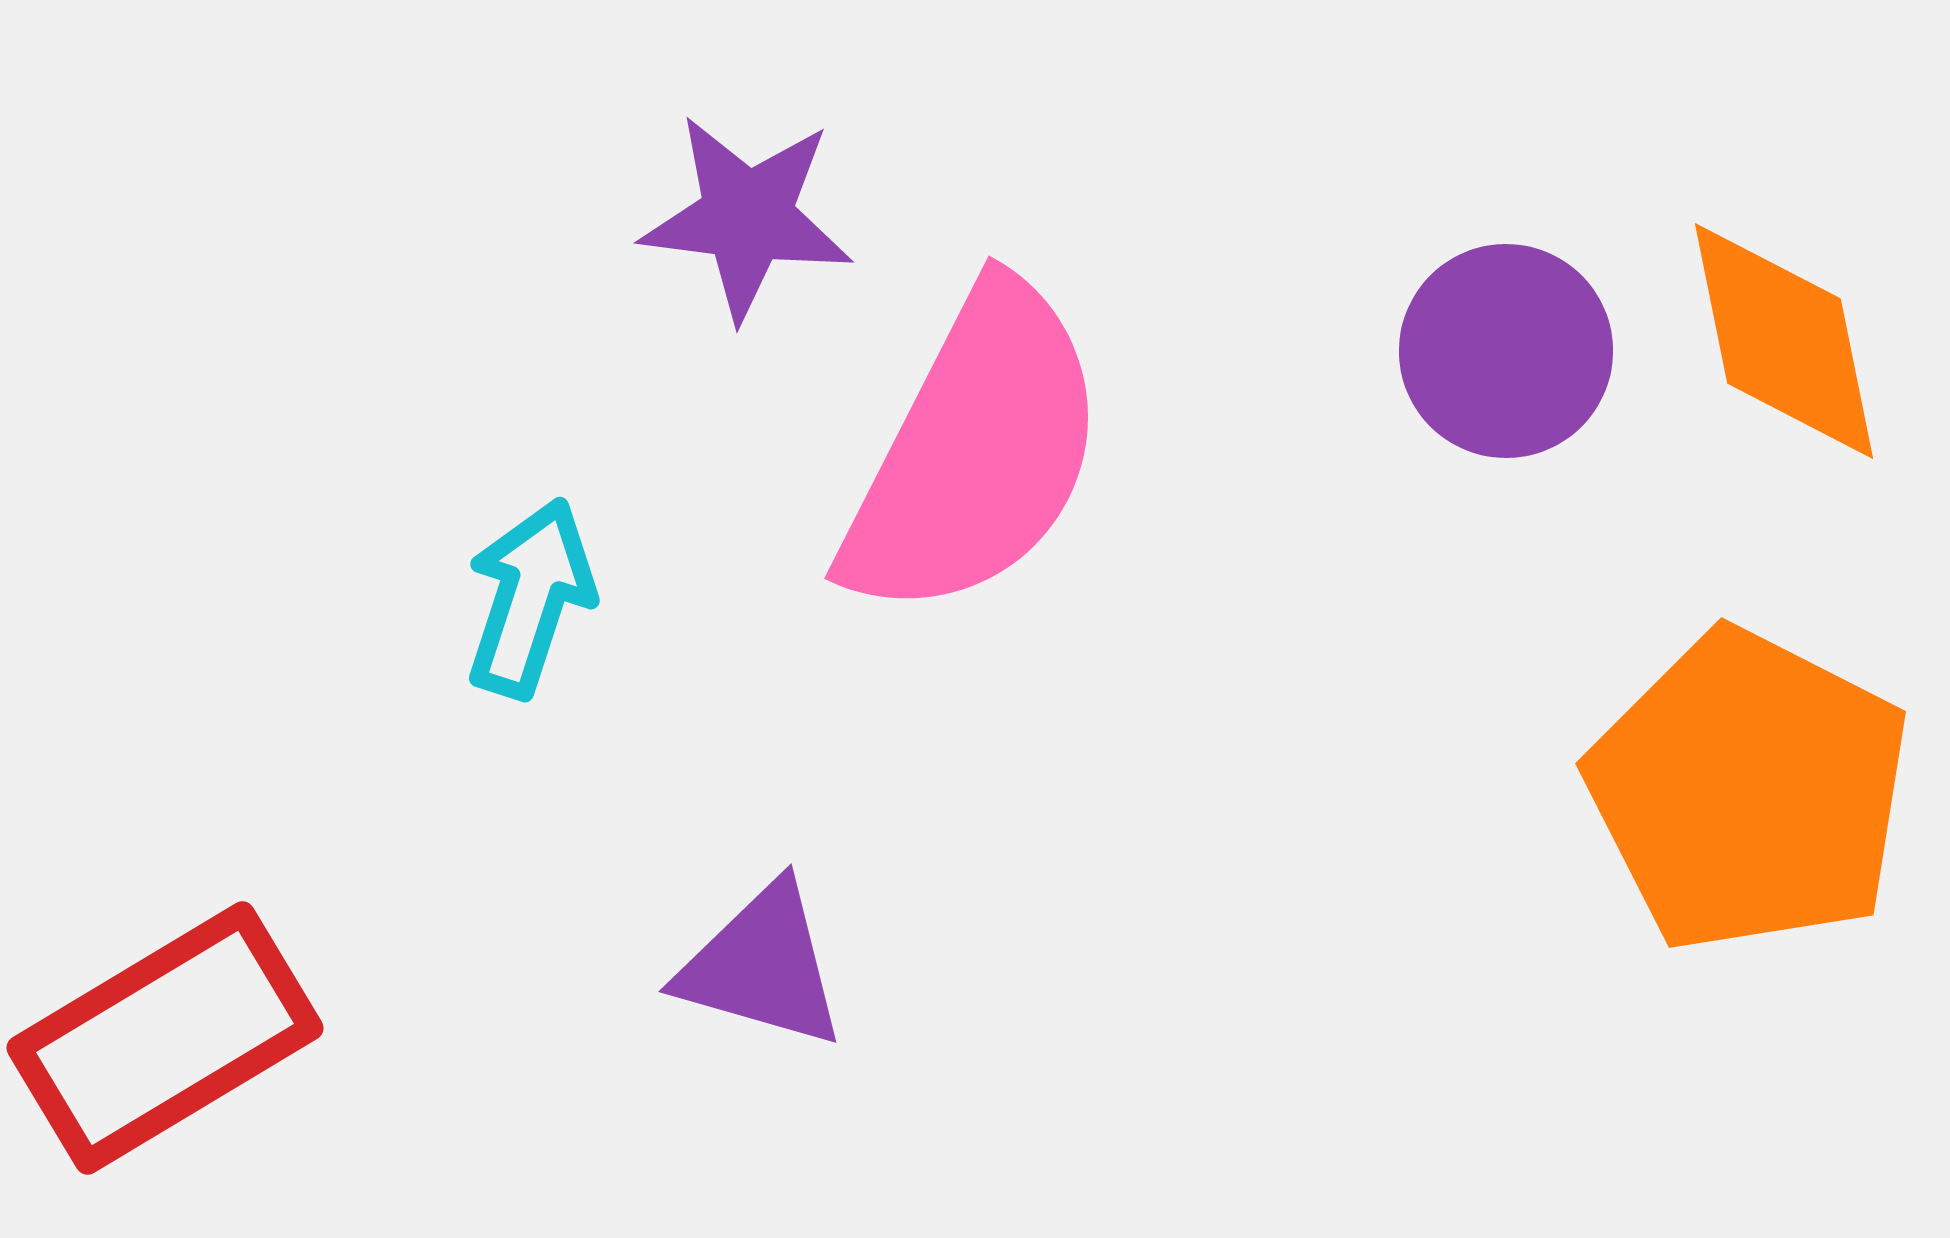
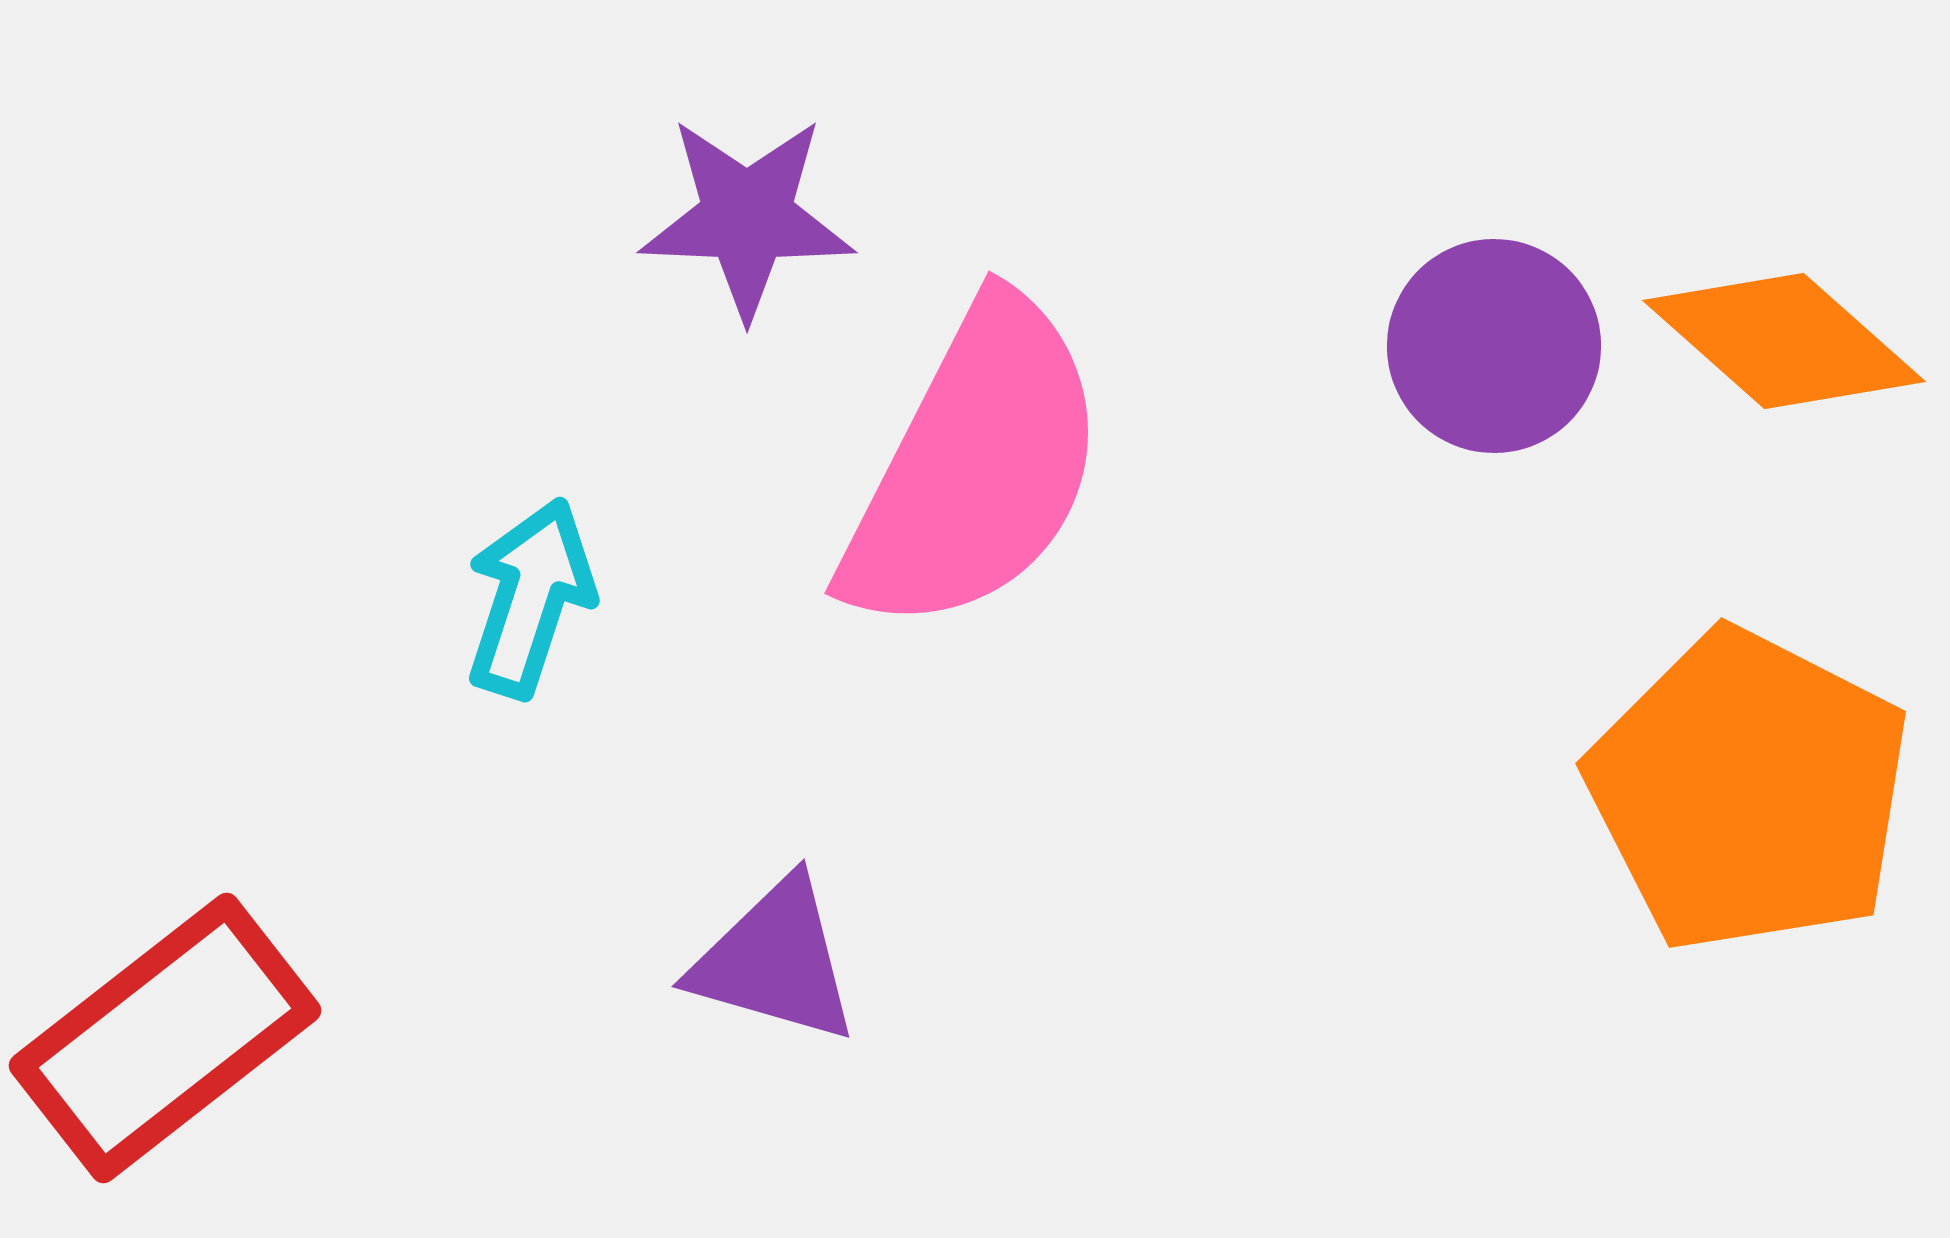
purple star: rotated 5 degrees counterclockwise
orange diamond: rotated 37 degrees counterclockwise
purple circle: moved 12 px left, 5 px up
pink semicircle: moved 15 px down
purple triangle: moved 13 px right, 5 px up
red rectangle: rotated 7 degrees counterclockwise
